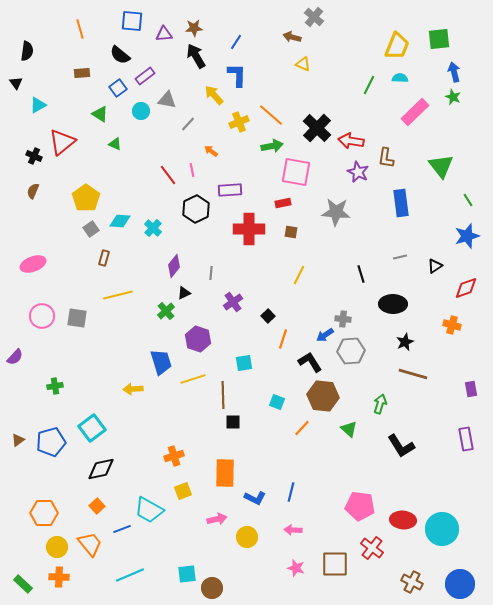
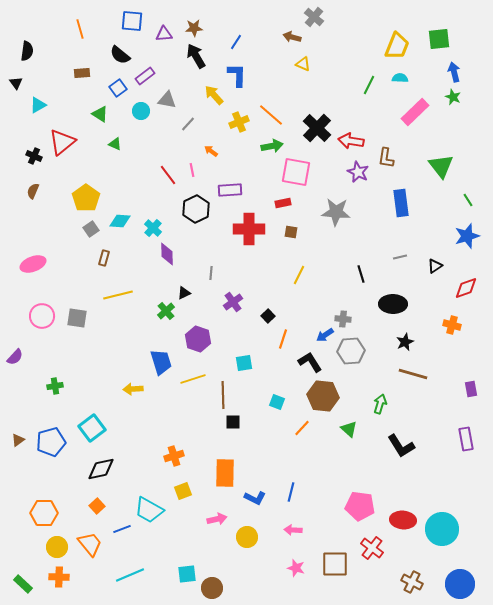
purple diamond at (174, 266): moved 7 px left, 12 px up; rotated 40 degrees counterclockwise
